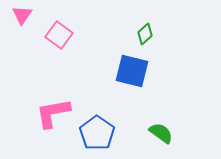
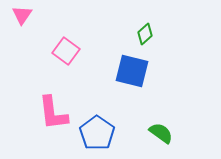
pink square: moved 7 px right, 16 px down
pink L-shape: rotated 87 degrees counterclockwise
